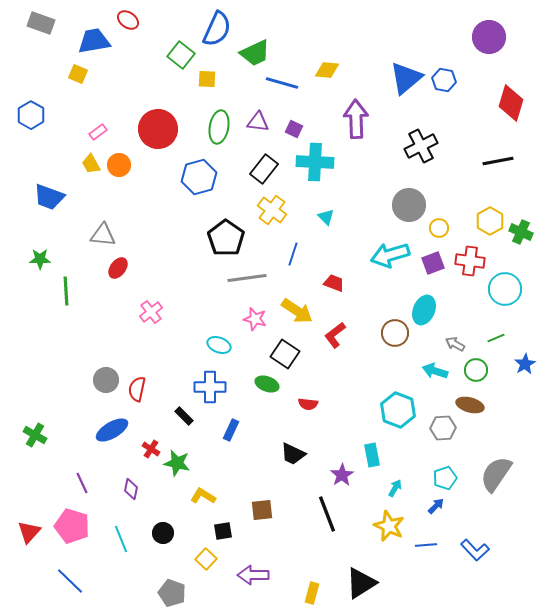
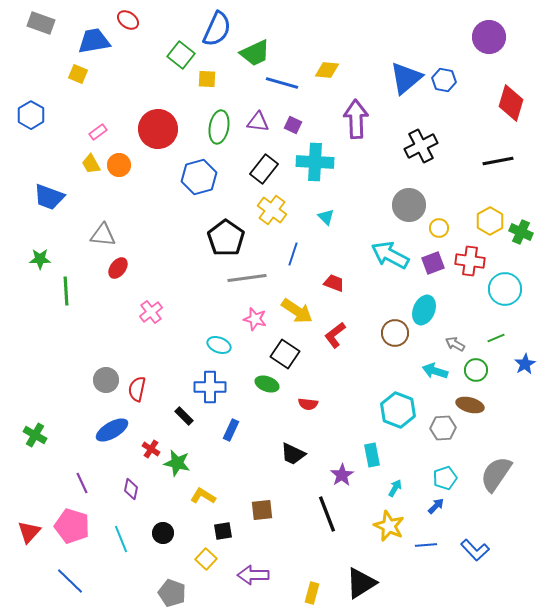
purple square at (294, 129): moved 1 px left, 4 px up
cyan arrow at (390, 255): rotated 45 degrees clockwise
